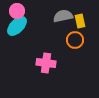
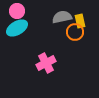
gray semicircle: moved 1 px left, 1 px down
cyan ellipse: moved 2 px down; rotated 15 degrees clockwise
orange circle: moved 8 px up
pink cross: rotated 36 degrees counterclockwise
